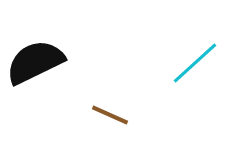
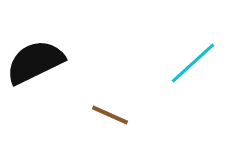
cyan line: moved 2 px left
